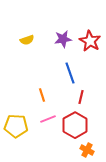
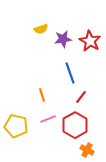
yellow semicircle: moved 14 px right, 11 px up
red line: rotated 24 degrees clockwise
yellow pentagon: rotated 10 degrees clockwise
